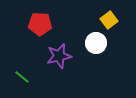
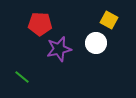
yellow square: rotated 24 degrees counterclockwise
purple star: moved 7 px up
